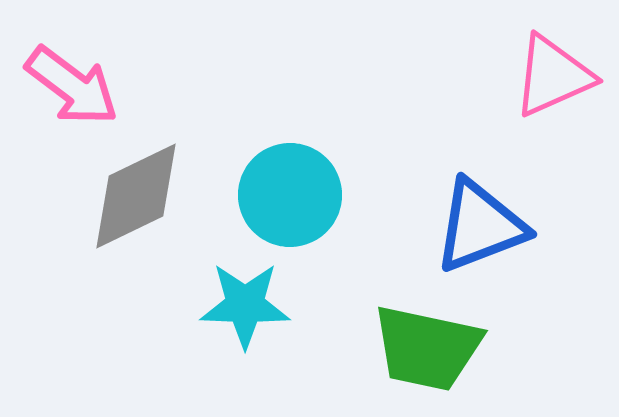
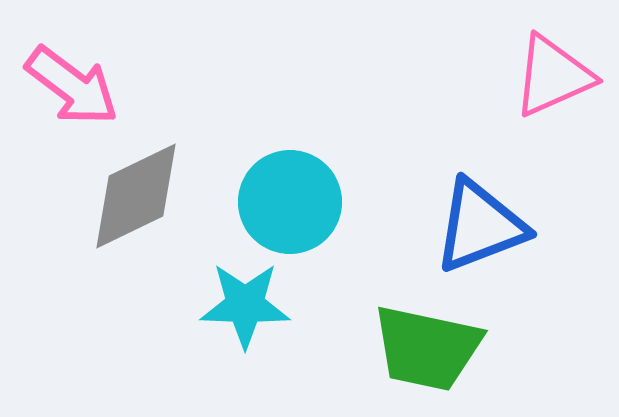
cyan circle: moved 7 px down
